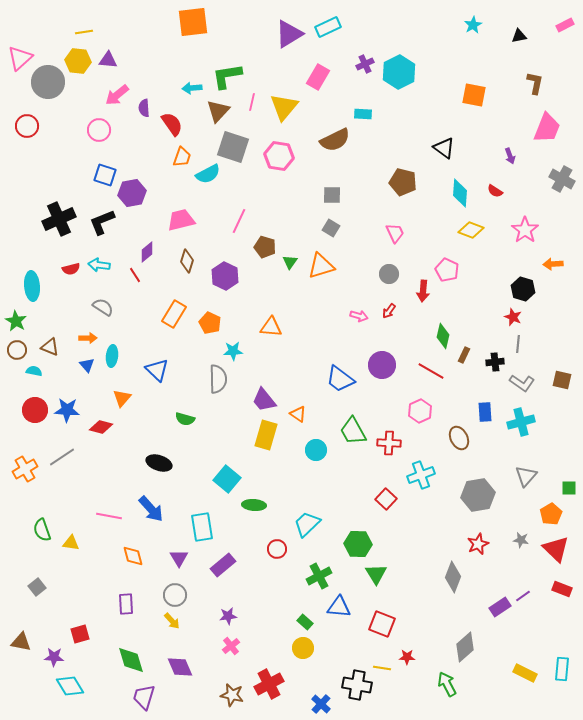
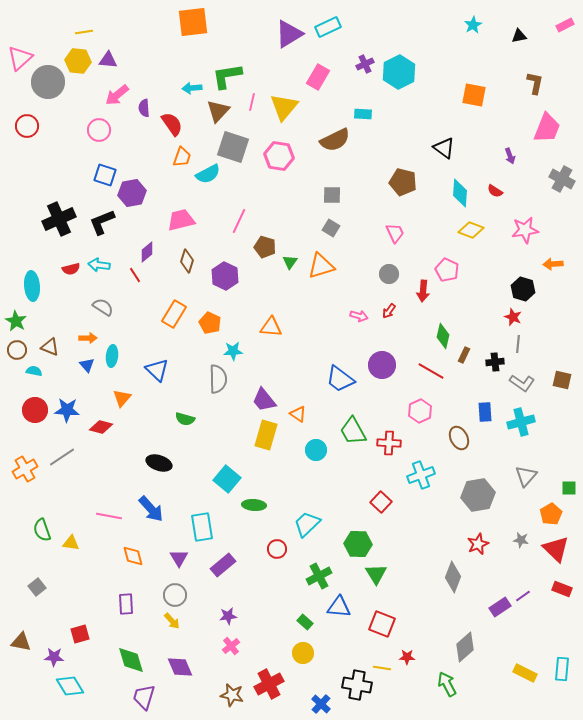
pink star at (525, 230): rotated 28 degrees clockwise
red square at (386, 499): moved 5 px left, 3 px down
yellow circle at (303, 648): moved 5 px down
